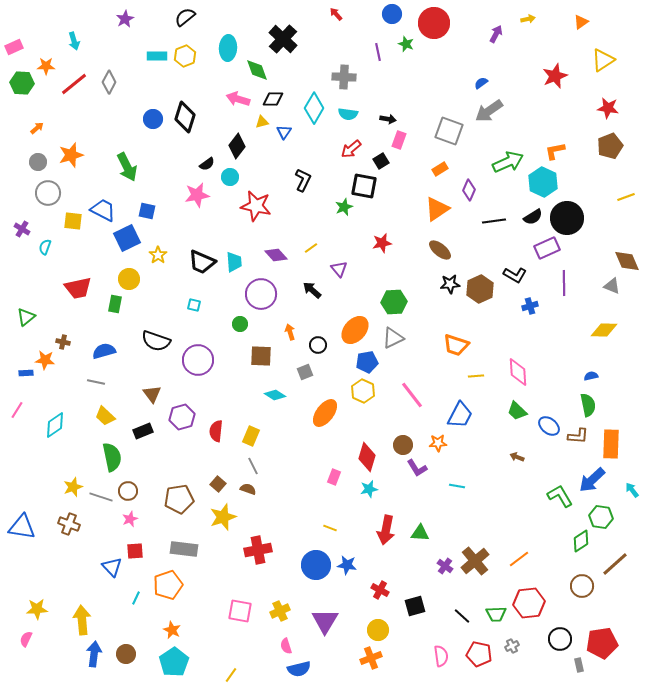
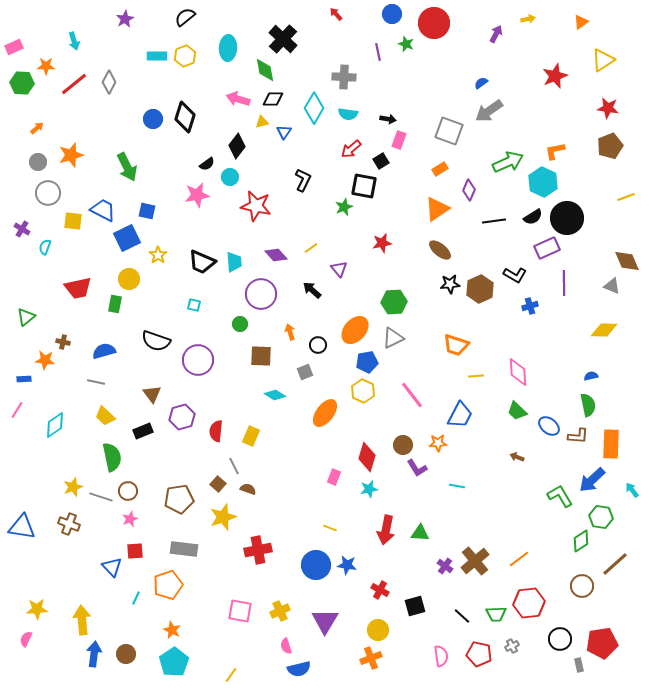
green diamond at (257, 70): moved 8 px right; rotated 10 degrees clockwise
blue rectangle at (26, 373): moved 2 px left, 6 px down
gray line at (253, 466): moved 19 px left
